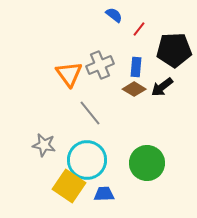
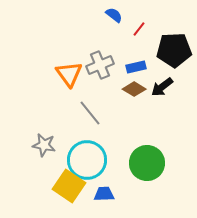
blue rectangle: rotated 72 degrees clockwise
